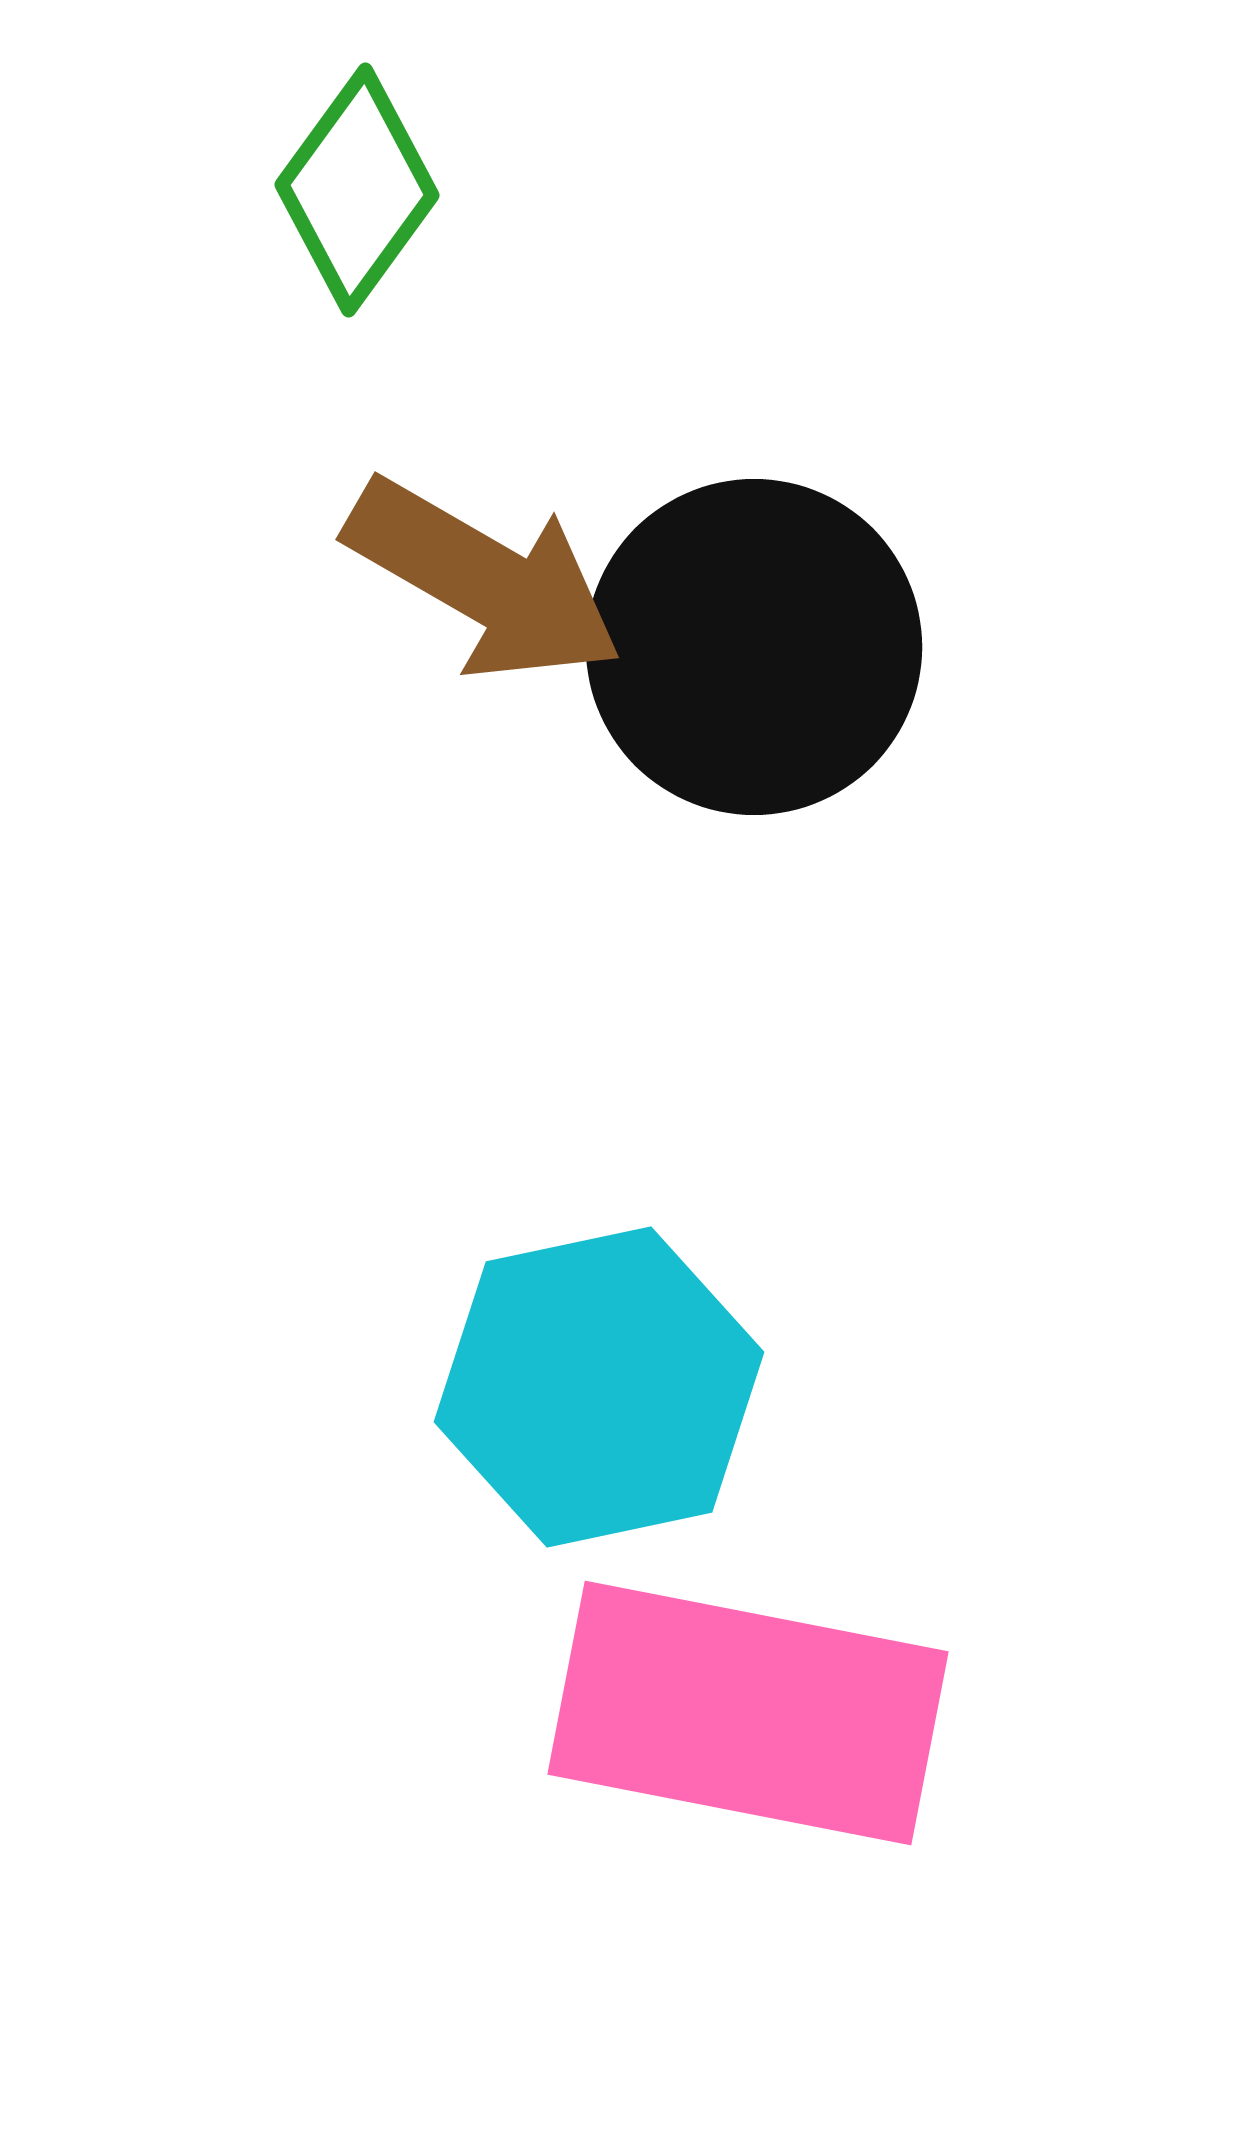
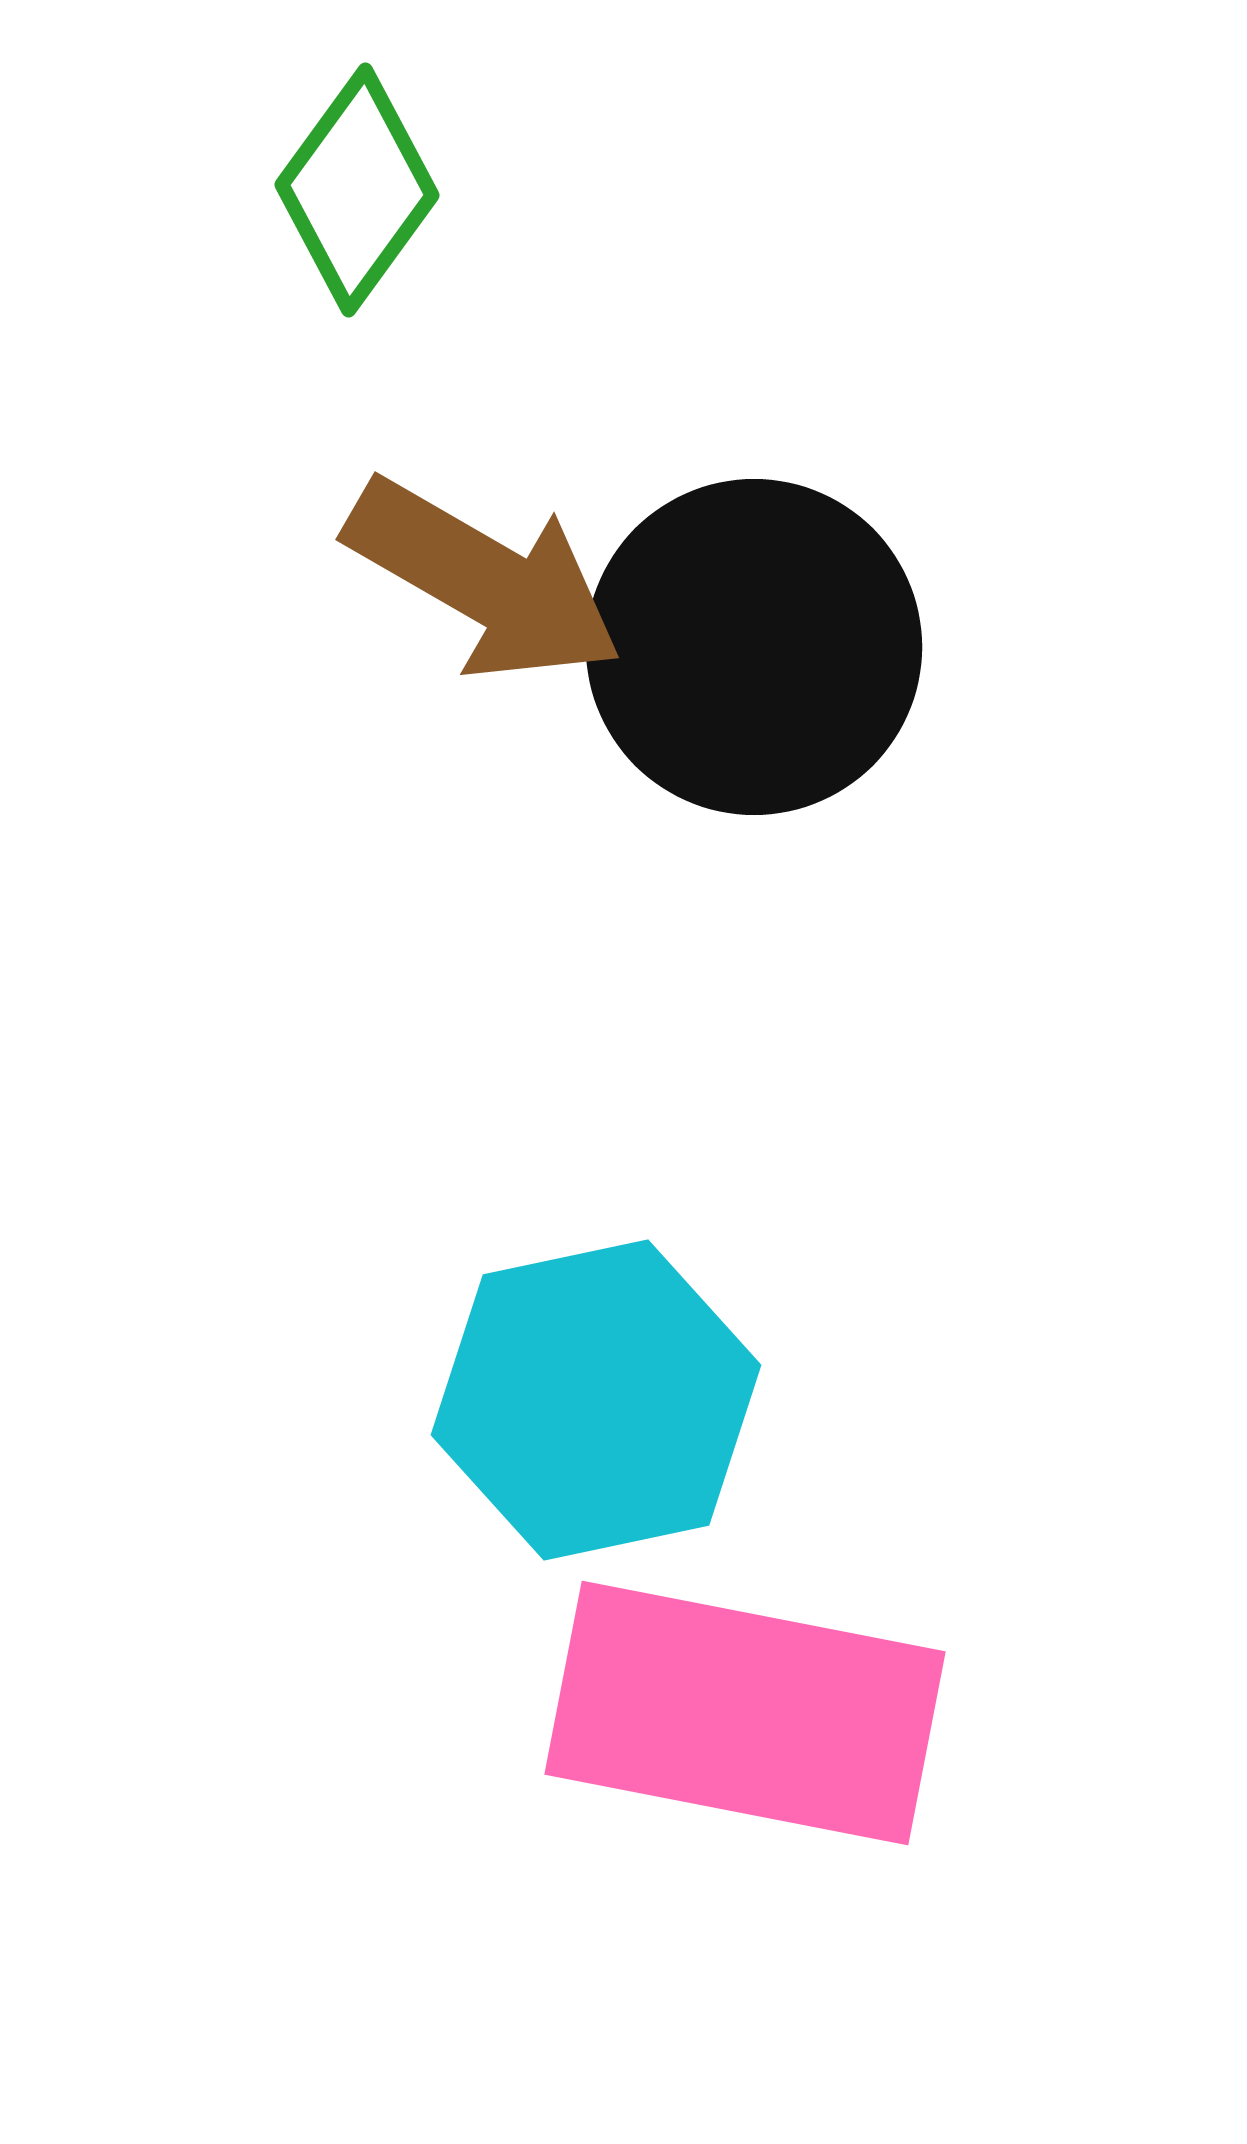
cyan hexagon: moved 3 px left, 13 px down
pink rectangle: moved 3 px left
